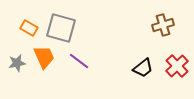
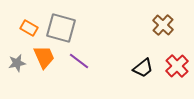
brown cross: rotated 30 degrees counterclockwise
